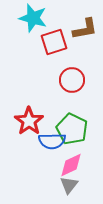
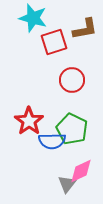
pink diamond: moved 10 px right, 6 px down
gray triangle: moved 2 px left, 1 px up
